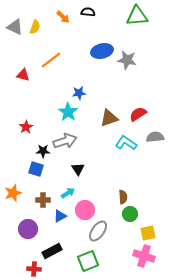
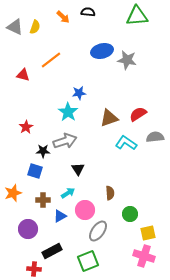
blue square: moved 1 px left, 2 px down
brown semicircle: moved 13 px left, 4 px up
